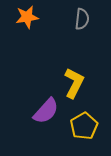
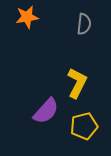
gray semicircle: moved 2 px right, 5 px down
yellow L-shape: moved 3 px right
yellow pentagon: rotated 16 degrees clockwise
